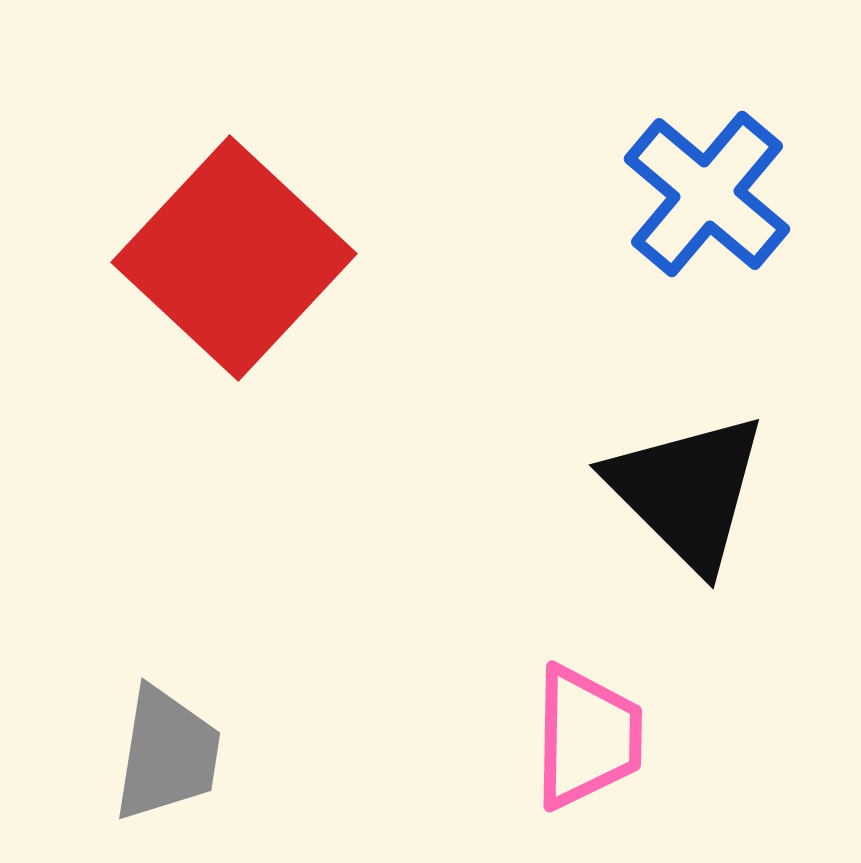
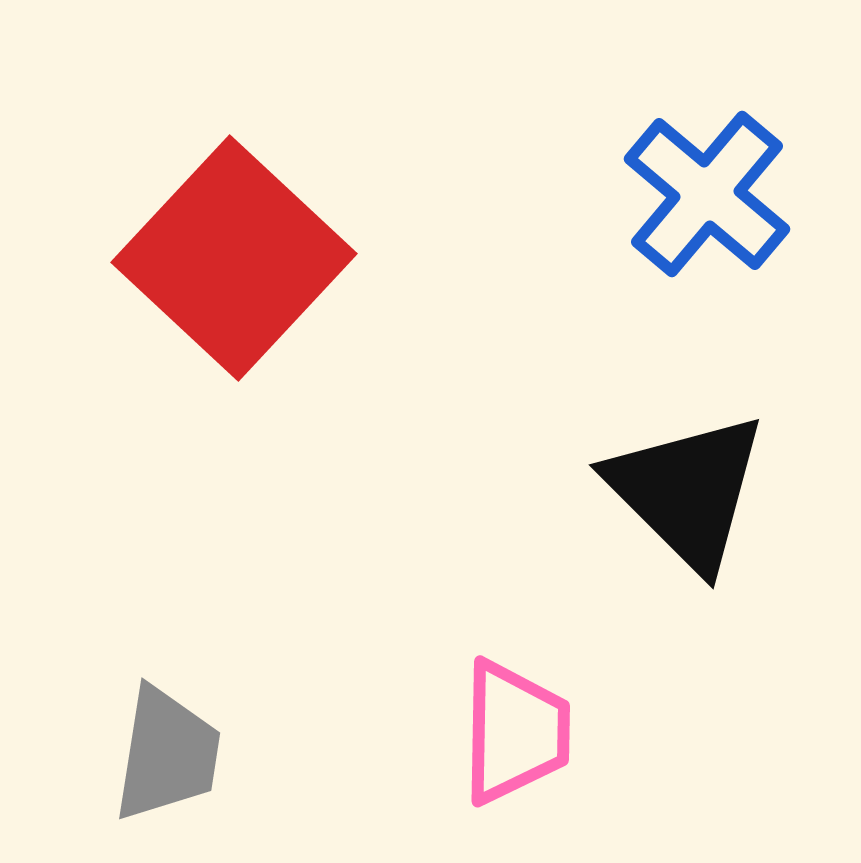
pink trapezoid: moved 72 px left, 5 px up
